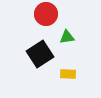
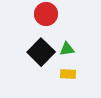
green triangle: moved 12 px down
black square: moved 1 px right, 2 px up; rotated 12 degrees counterclockwise
